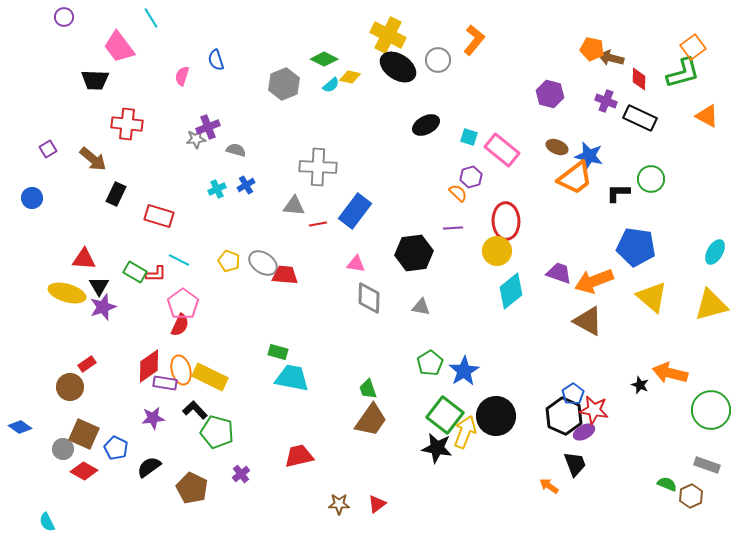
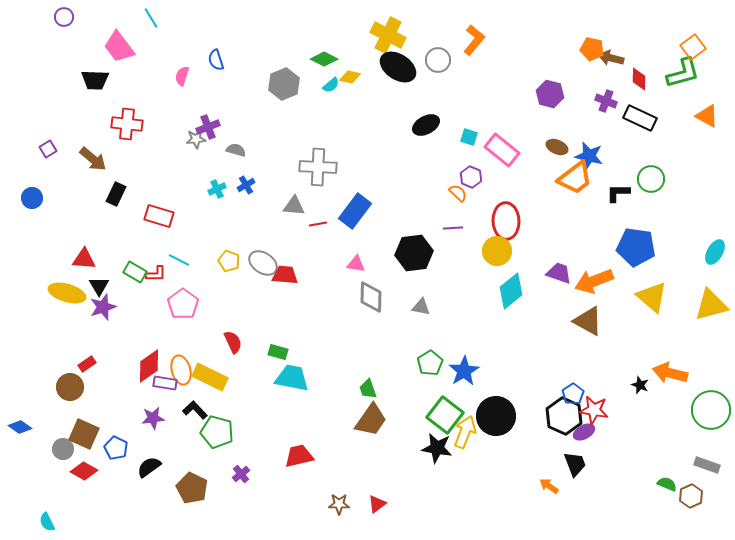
purple hexagon at (471, 177): rotated 20 degrees counterclockwise
gray diamond at (369, 298): moved 2 px right, 1 px up
red semicircle at (180, 325): moved 53 px right, 17 px down; rotated 50 degrees counterclockwise
